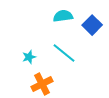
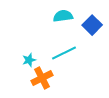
cyan line: rotated 65 degrees counterclockwise
cyan star: moved 3 px down
orange cross: moved 6 px up
